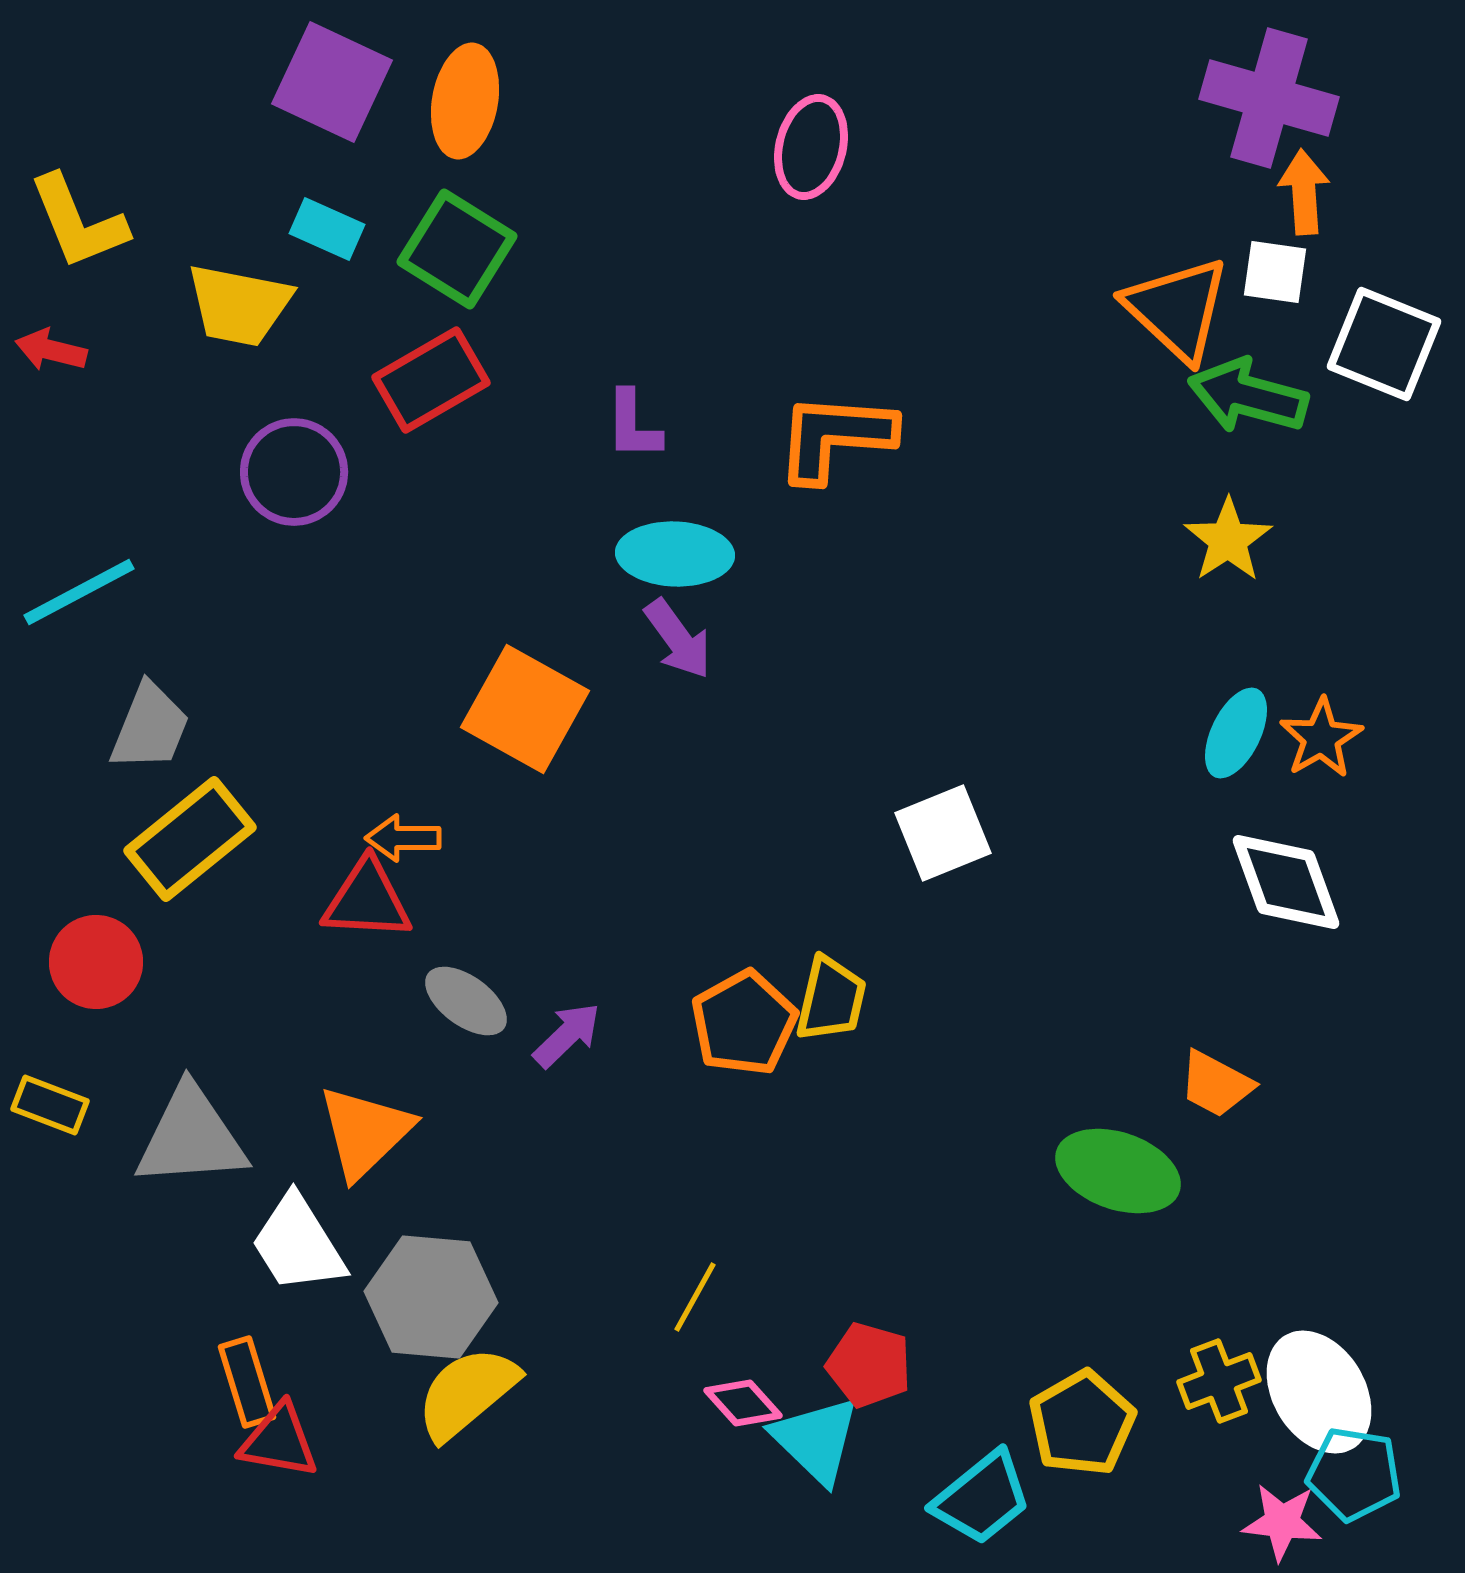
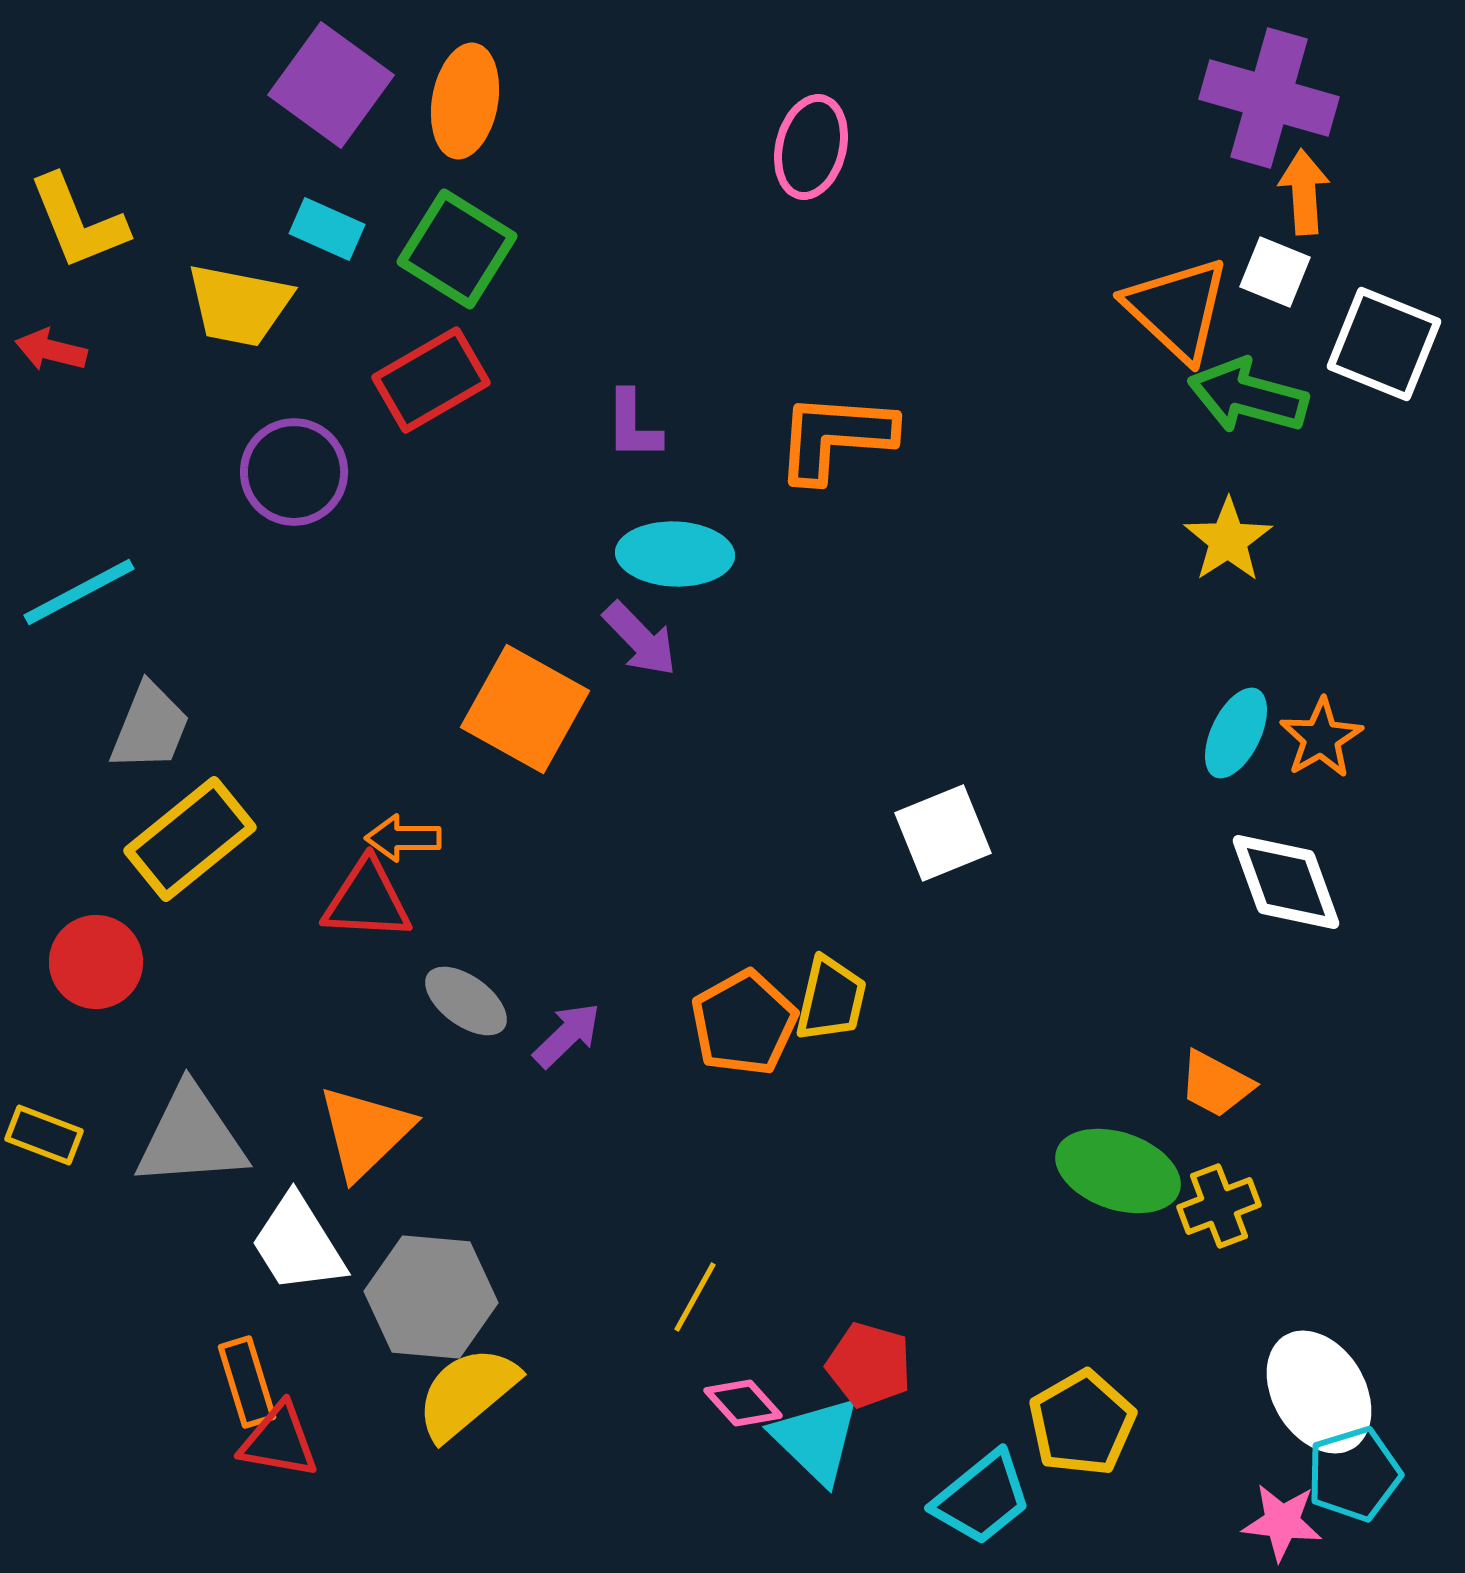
purple square at (332, 82): moved 1 px left, 3 px down; rotated 11 degrees clockwise
white square at (1275, 272): rotated 14 degrees clockwise
purple arrow at (678, 639): moved 38 px left; rotated 8 degrees counterclockwise
yellow rectangle at (50, 1105): moved 6 px left, 30 px down
yellow cross at (1219, 1381): moved 175 px up
cyan pentagon at (1354, 1474): rotated 26 degrees counterclockwise
